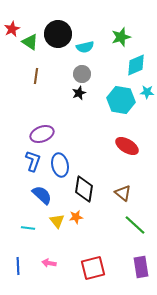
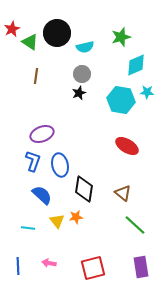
black circle: moved 1 px left, 1 px up
